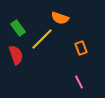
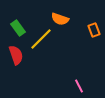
orange semicircle: moved 1 px down
yellow line: moved 1 px left
orange rectangle: moved 13 px right, 18 px up
pink line: moved 4 px down
